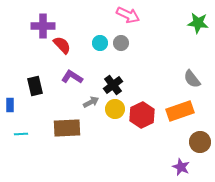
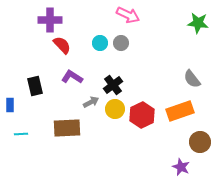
purple cross: moved 7 px right, 6 px up
